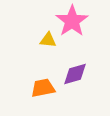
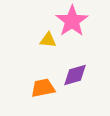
purple diamond: moved 1 px down
